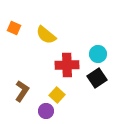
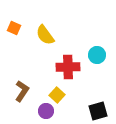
yellow semicircle: moved 1 px left; rotated 15 degrees clockwise
cyan circle: moved 1 px left, 1 px down
red cross: moved 1 px right, 2 px down
black square: moved 1 px right, 33 px down; rotated 18 degrees clockwise
